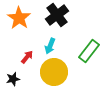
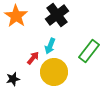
orange star: moved 3 px left, 2 px up
red arrow: moved 6 px right, 1 px down
